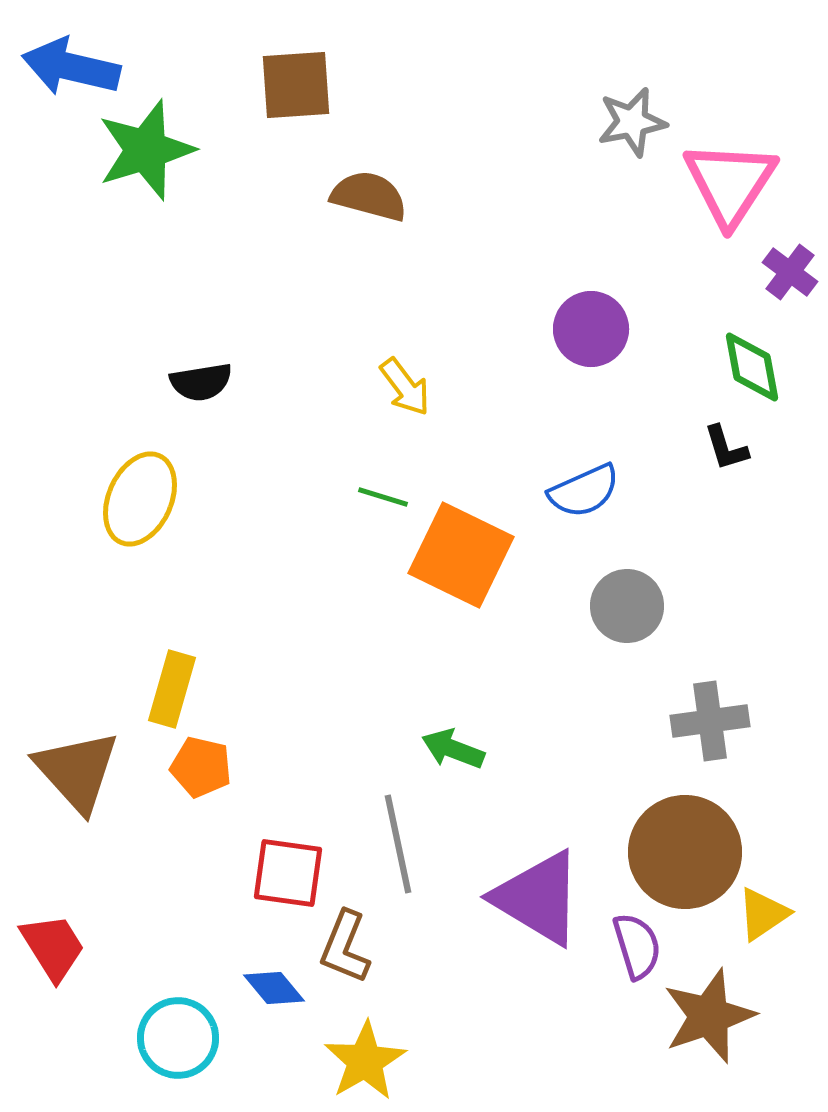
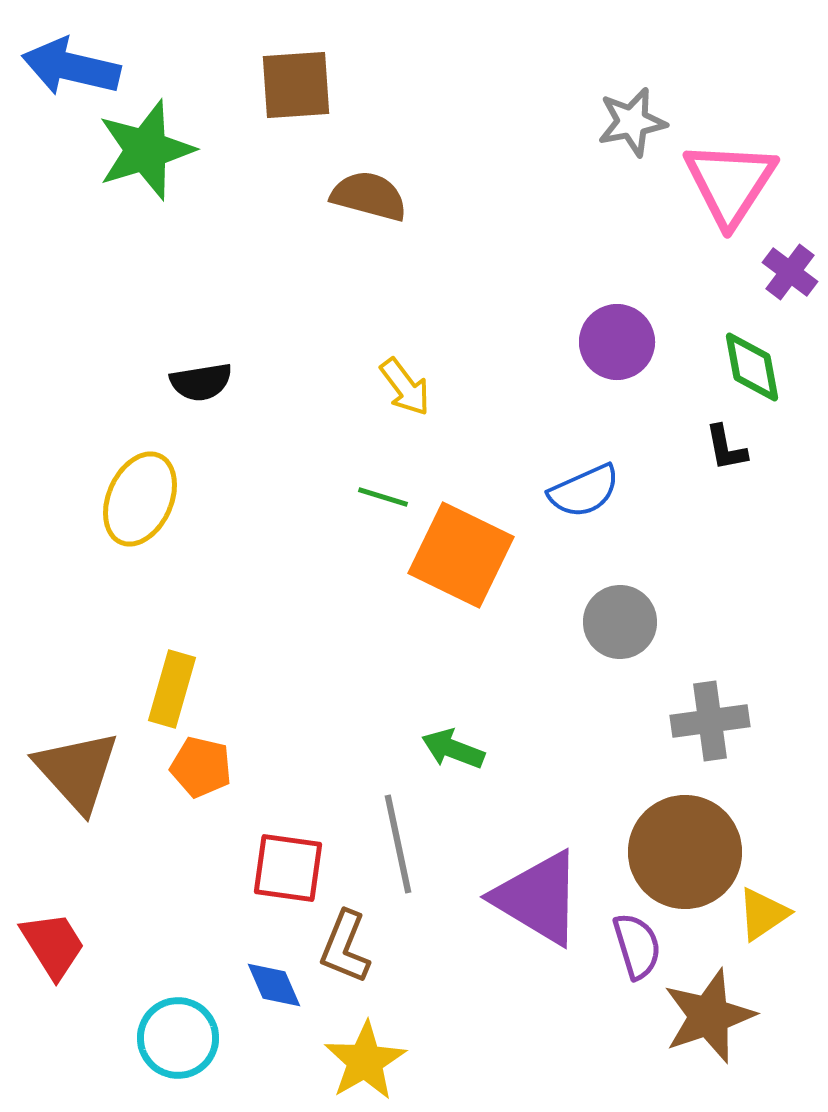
purple circle: moved 26 px right, 13 px down
black L-shape: rotated 6 degrees clockwise
gray circle: moved 7 px left, 16 px down
red square: moved 5 px up
red trapezoid: moved 2 px up
blue diamond: moved 3 px up; rotated 16 degrees clockwise
